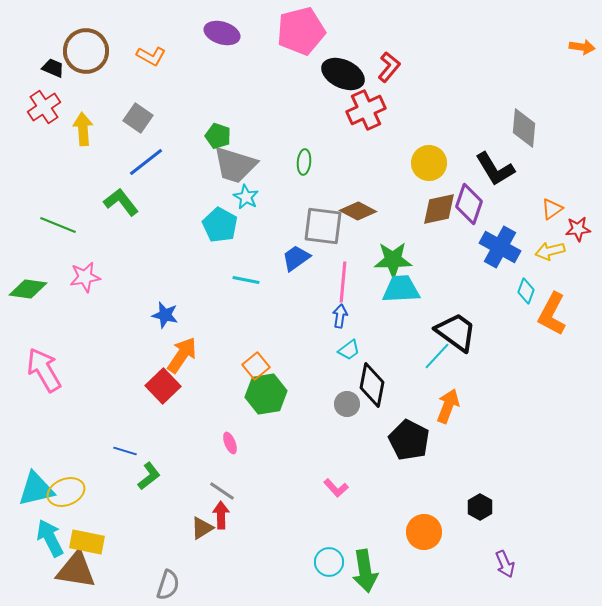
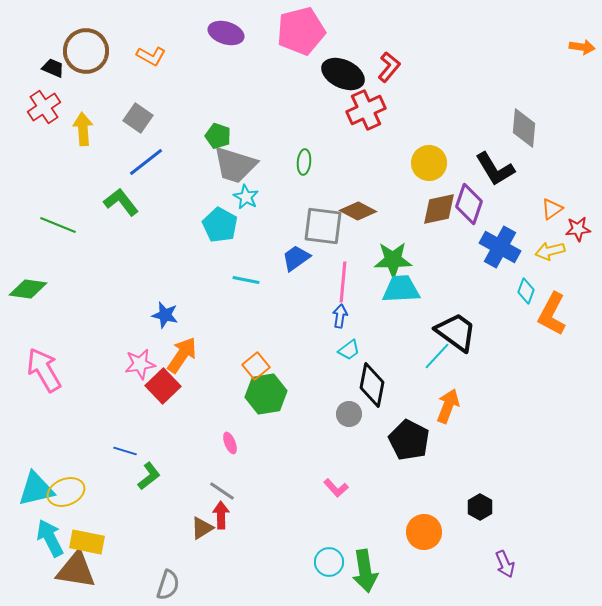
purple ellipse at (222, 33): moved 4 px right
pink star at (85, 277): moved 55 px right, 87 px down
gray circle at (347, 404): moved 2 px right, 10 px down
